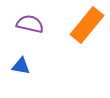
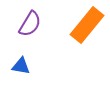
purple semicircle: rotated 108 degrees clockwise
